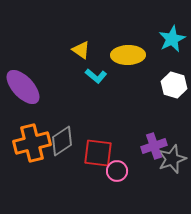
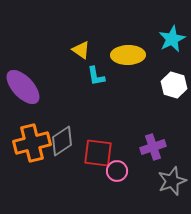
cyan L-shape: rotated 40 degrees clockwise
purple cross: moved 1 px left, 1 px down
gray star: moved 22 px down
